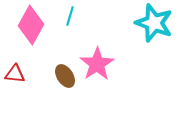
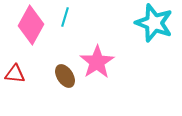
cyan line: moved 5 px left, 1 px down
pink star: moved 2 px up
